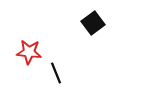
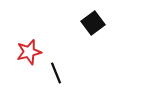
red star: rotated 20 degrees counterclockwise
